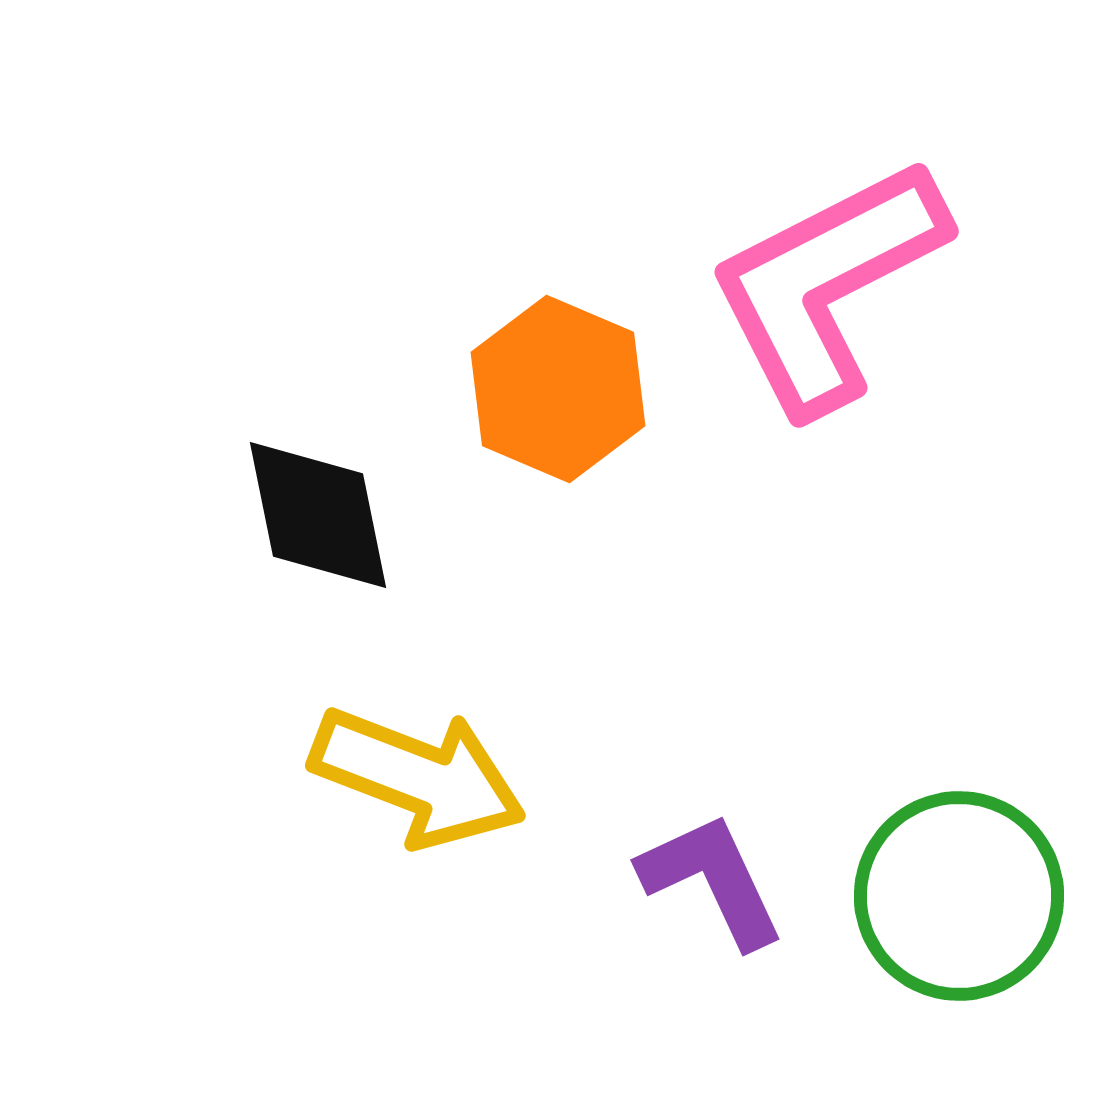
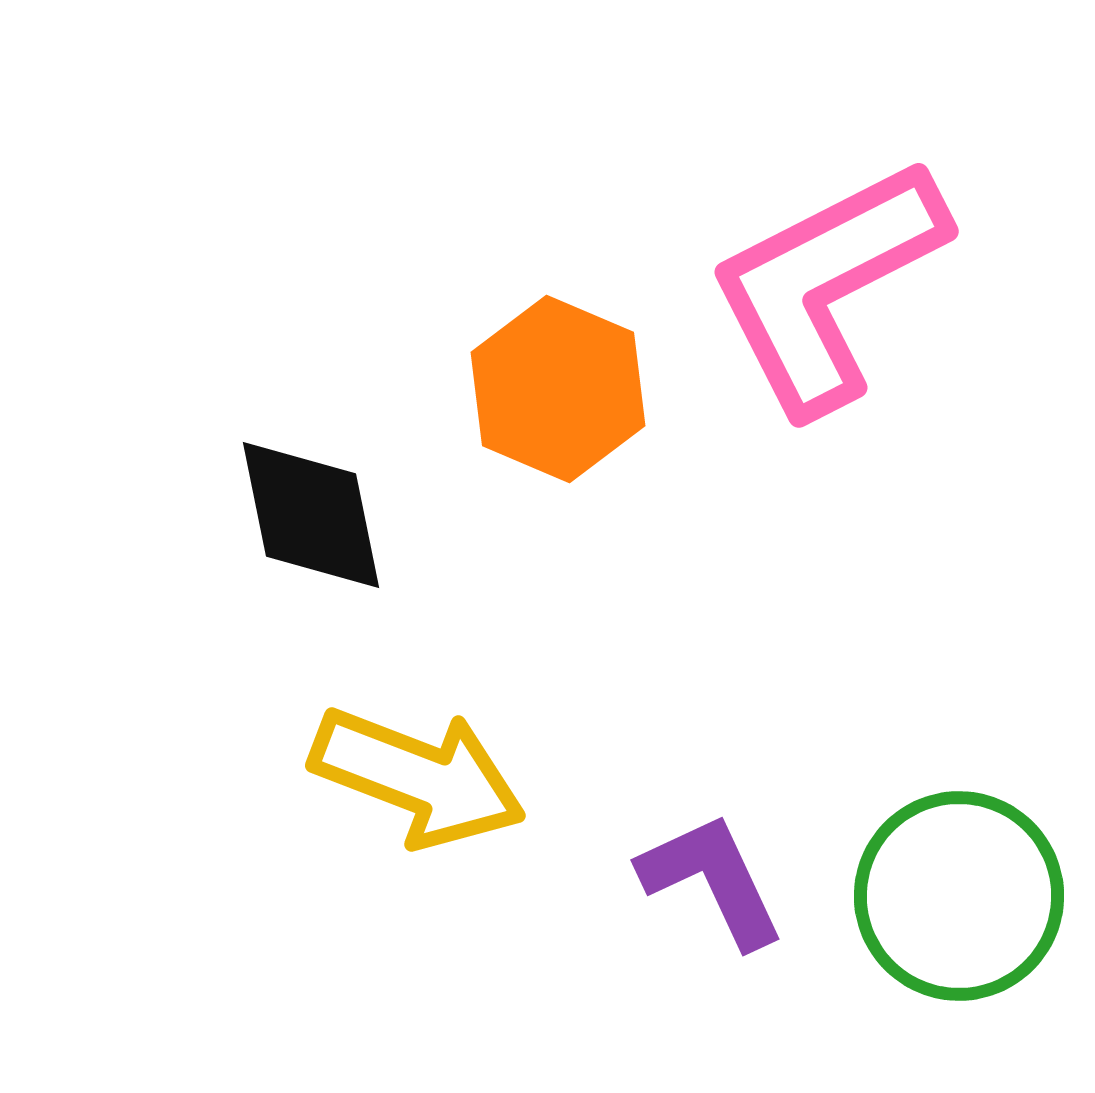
black diamond: moved 7 px left
